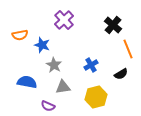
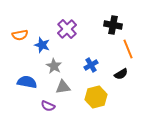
purple cross: moved 3 px right, 9 px down
black cross: rotated 30 degrees counterclockwise
gray star: moved 1 px down
